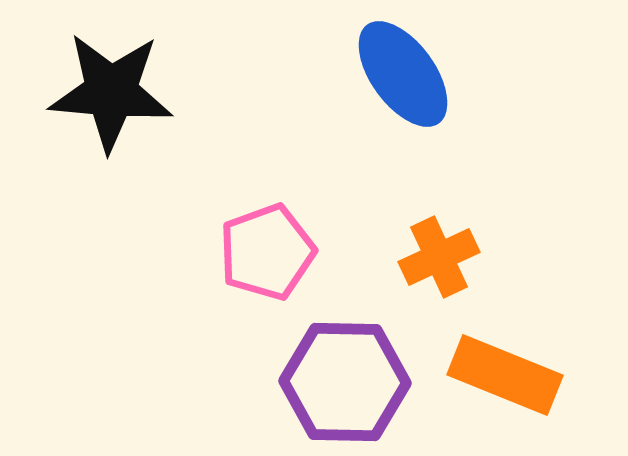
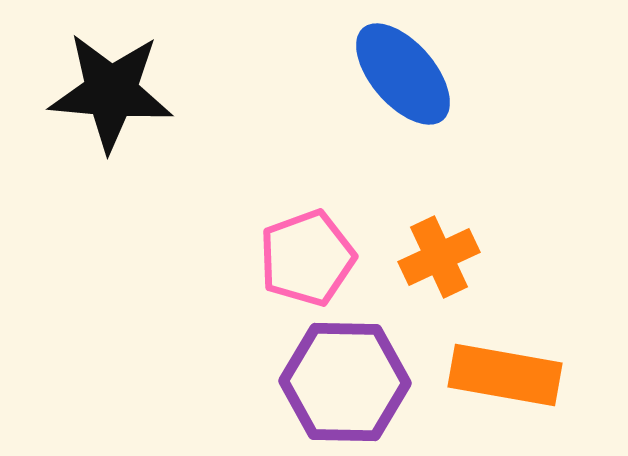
blue ellipse: rotated 5 degrees counterclockwise
pink pentagon: moved 40 px right, 6 px down
orange rectangle: rotated 12 degrees counterclockwise
